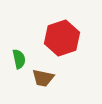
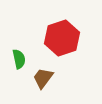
brown trapezoid: rotated 115 degrees clockwise
